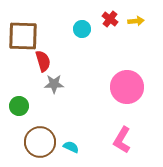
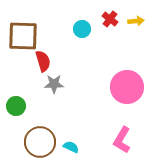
green circle: moved 3 px left
